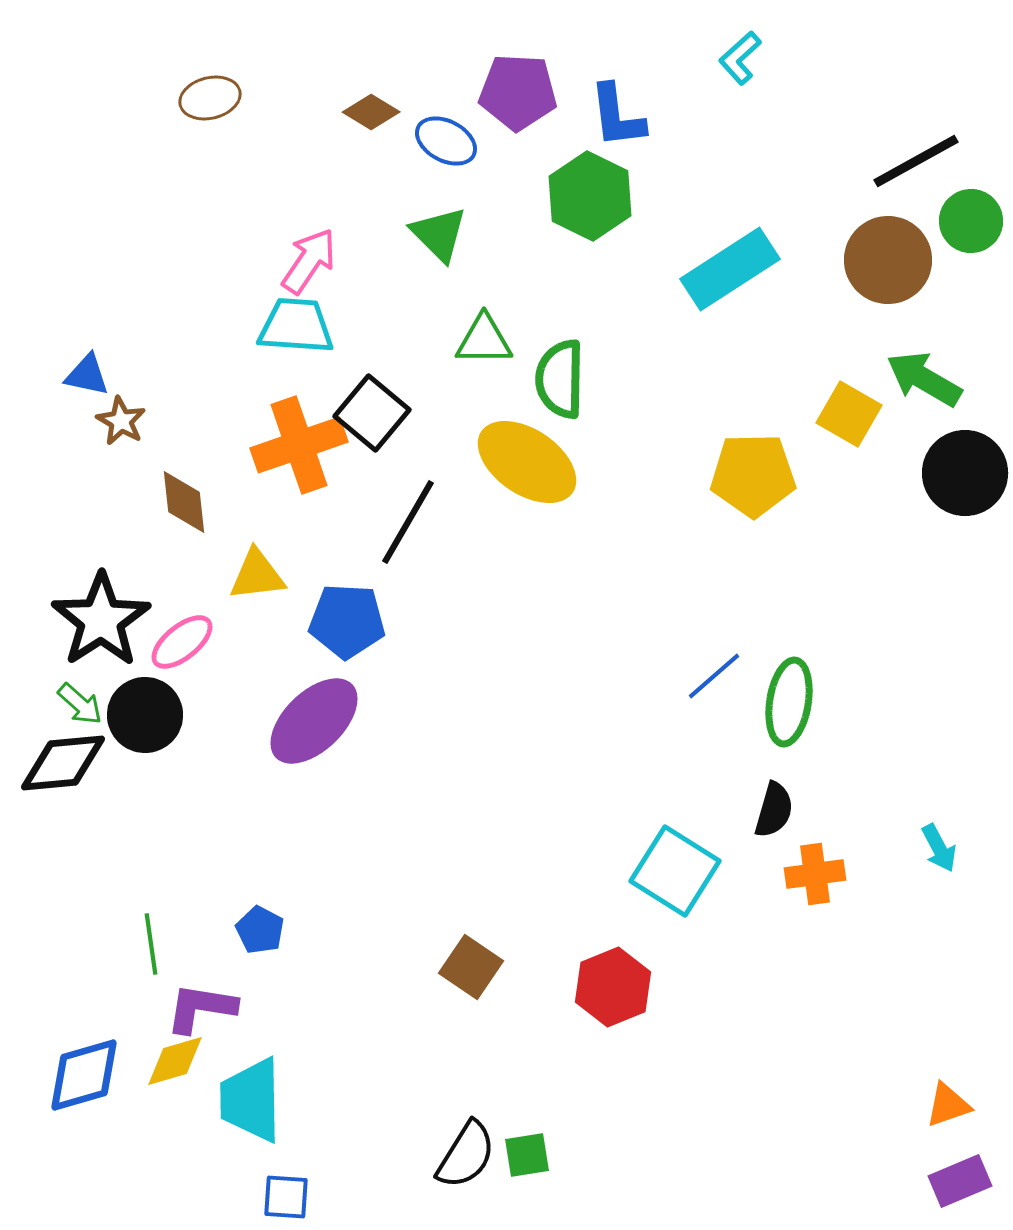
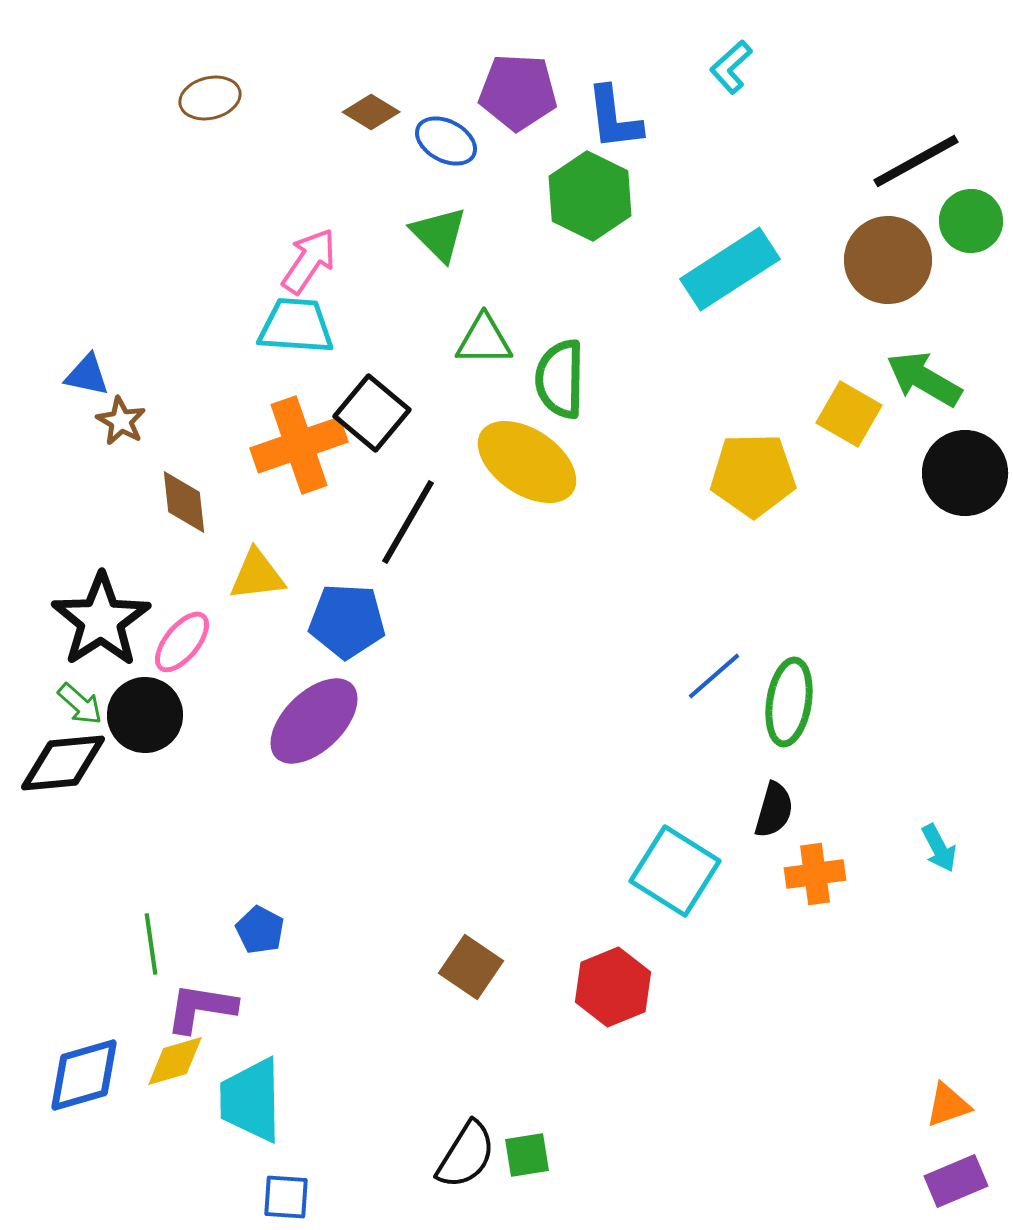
cyan L-shape at (740, 58): moved 9 px left, 9 px down
blue L-shape at (617, 116): moved 3 px left, 2 px down
pink ellipse at (182, 642): rotated 12 degrees counterclockwise
purple rectangle at (960, 1181): moved 4 px left
